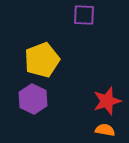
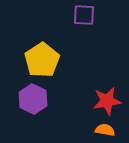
yellow pentagon: rotated 12 degrees counterclockwise
red star: rotated 8 degrees clockwise
